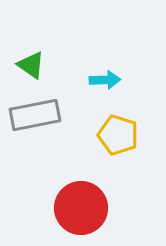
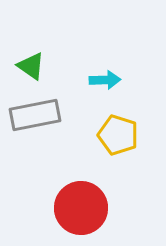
green triangle: moved 1 px down
